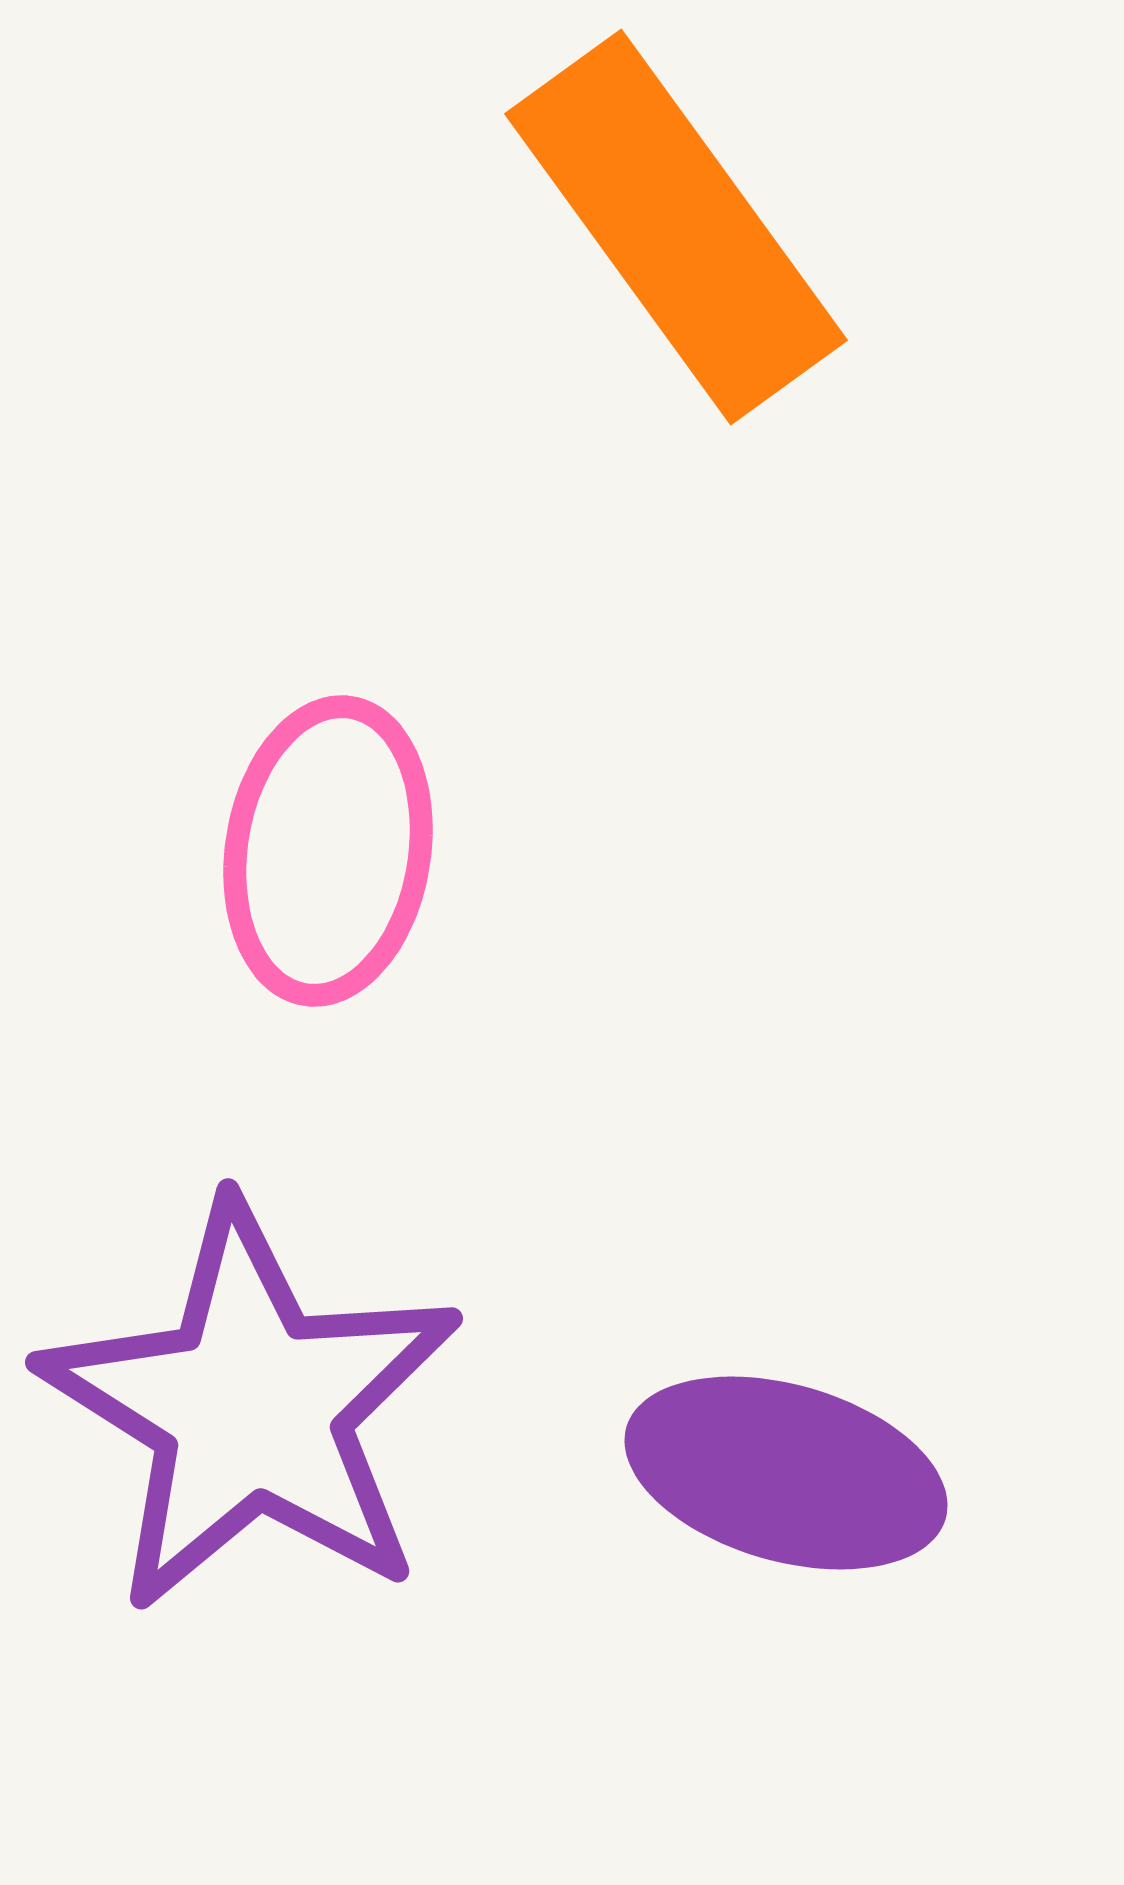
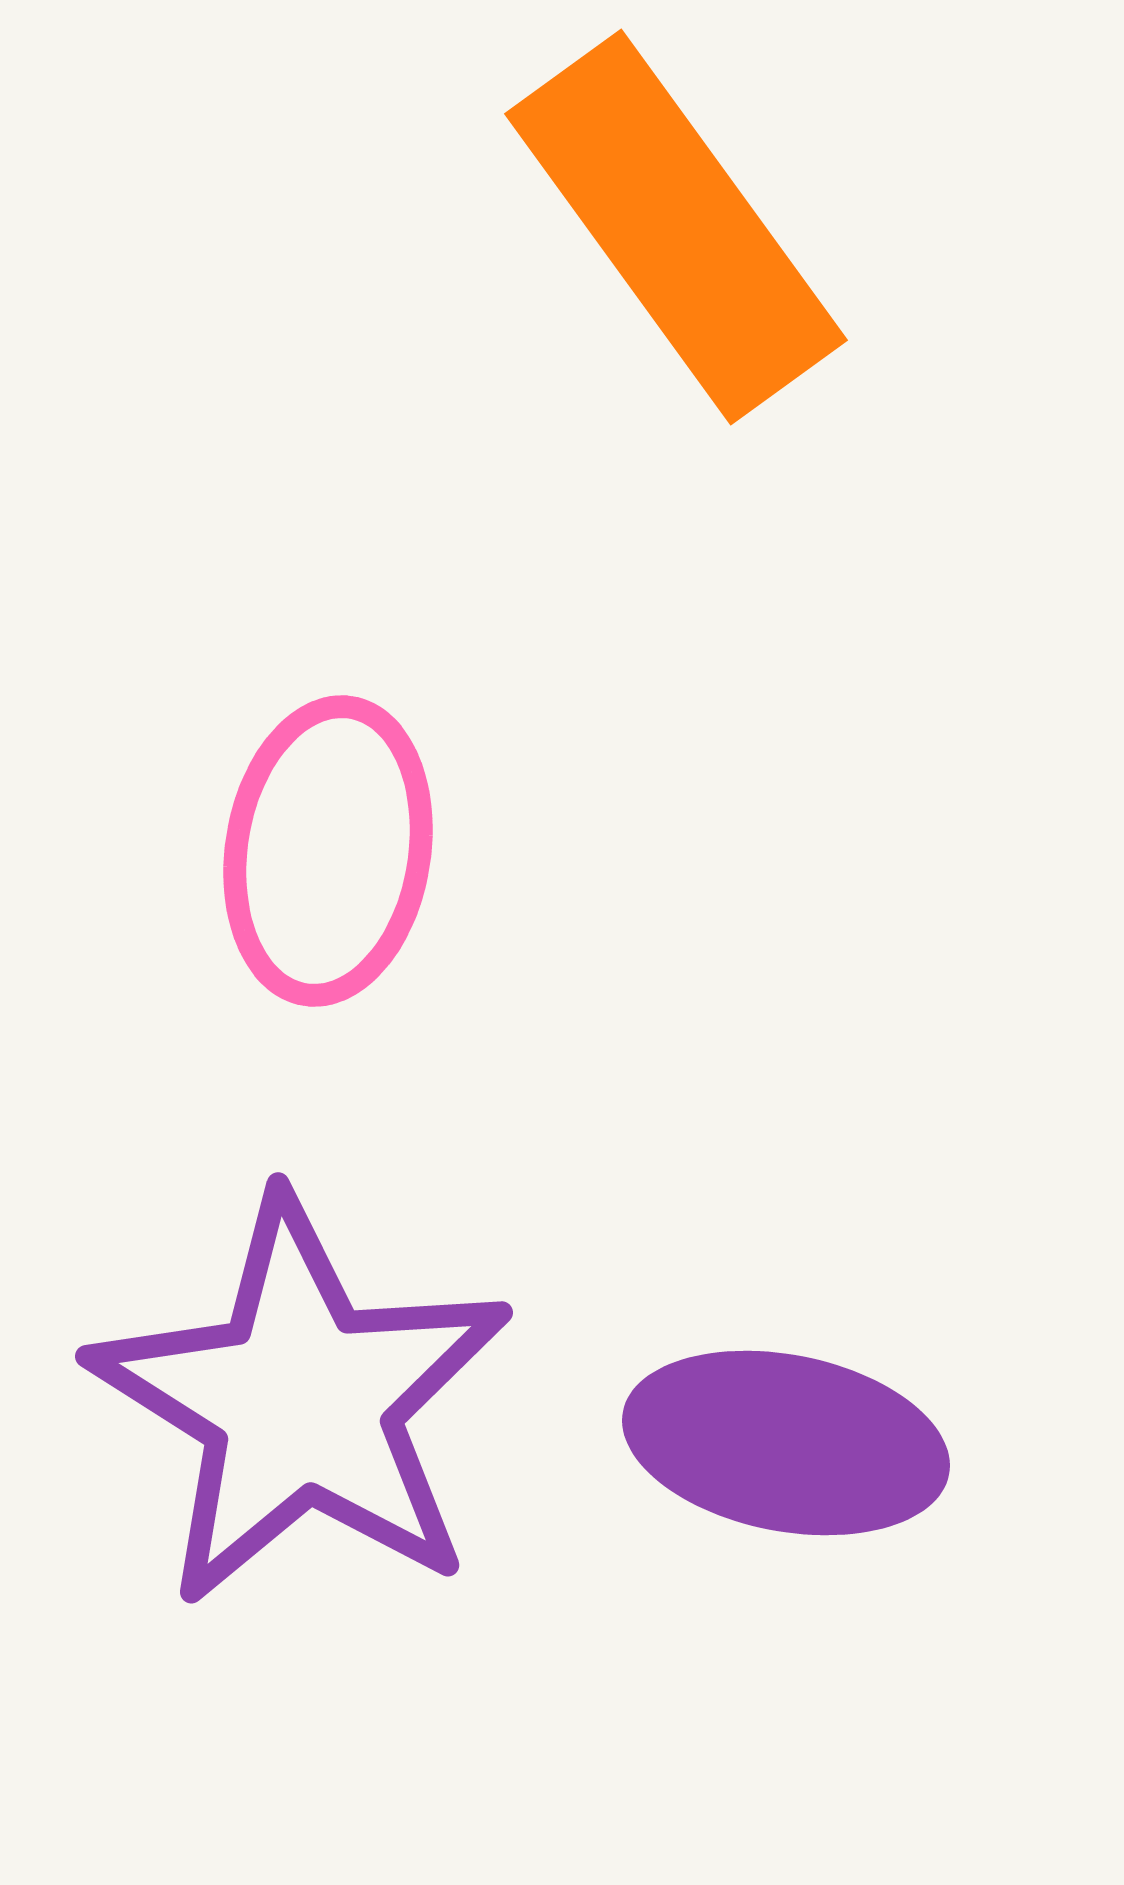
purple star: moved 50 px right, 6 px up
purple ellipse: moved 30 px up; rotated 5 degrees counterclockwise
